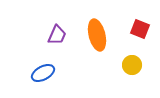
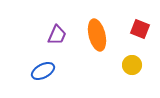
blue ellipse: moved 2 px up
